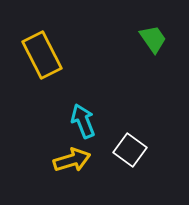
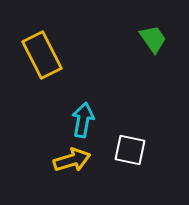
cyan arrow: moved 1 px up; rotated 32 degrees clockwise
white square: rotated 24 degrees counterclockwise
